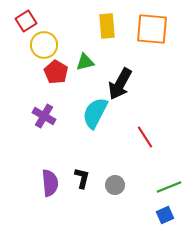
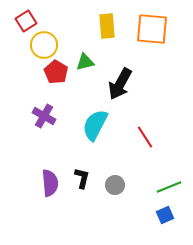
cyan semicircle: moved 12 px down
